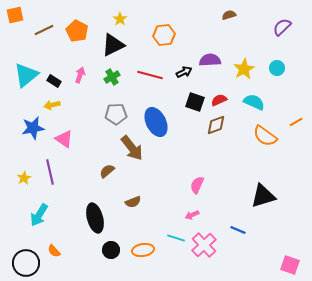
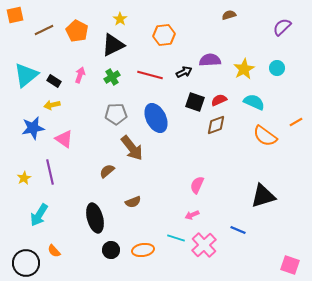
blue ellipse at (156, 122): moved 4 px up
